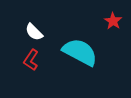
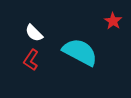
white semicircle: moved 1 px down
